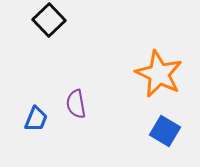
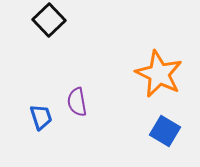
purple semicircle: moved 1 px right, 2 px up
blue trapezoid: moved 5 px right, 2 px up; rotated 40 degrees counterclockwise
